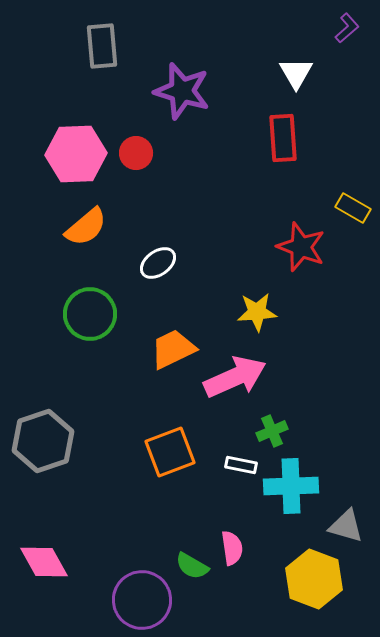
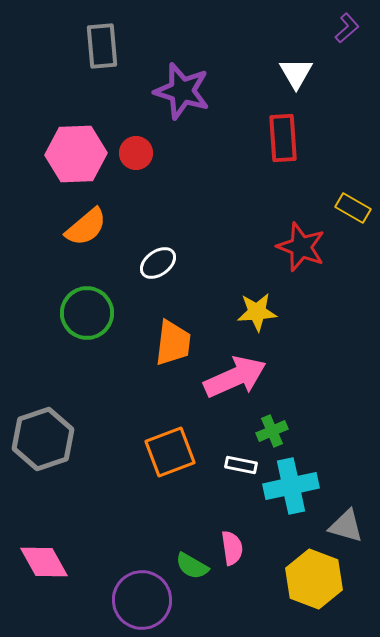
green circle: moved 3 px left, 1 px up
orange trapezoid: moved 6 px up; rotated 123 degrees clockwise
gray hexagon: moved 2 px up
cyan cross: rotated 10 degrees counterclockwise
